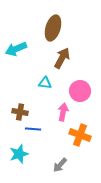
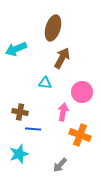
pink circle: moved 2 px right, 1 px down
